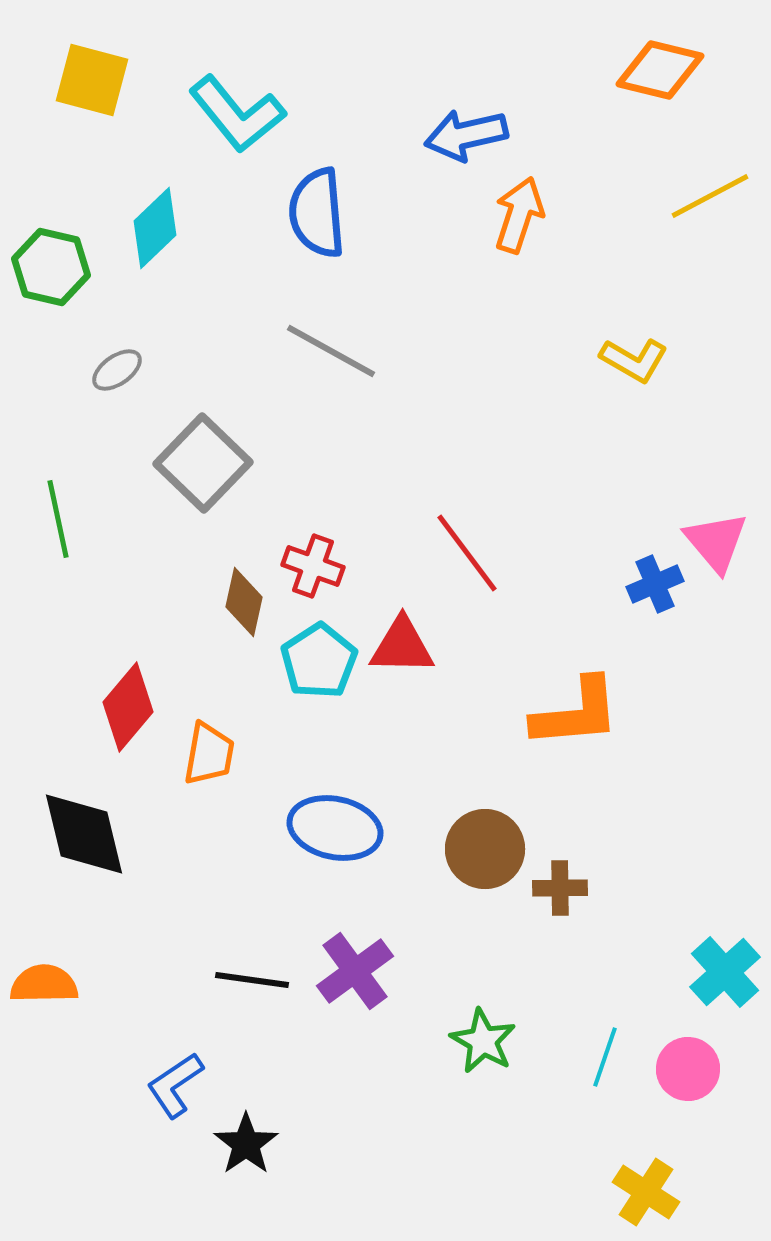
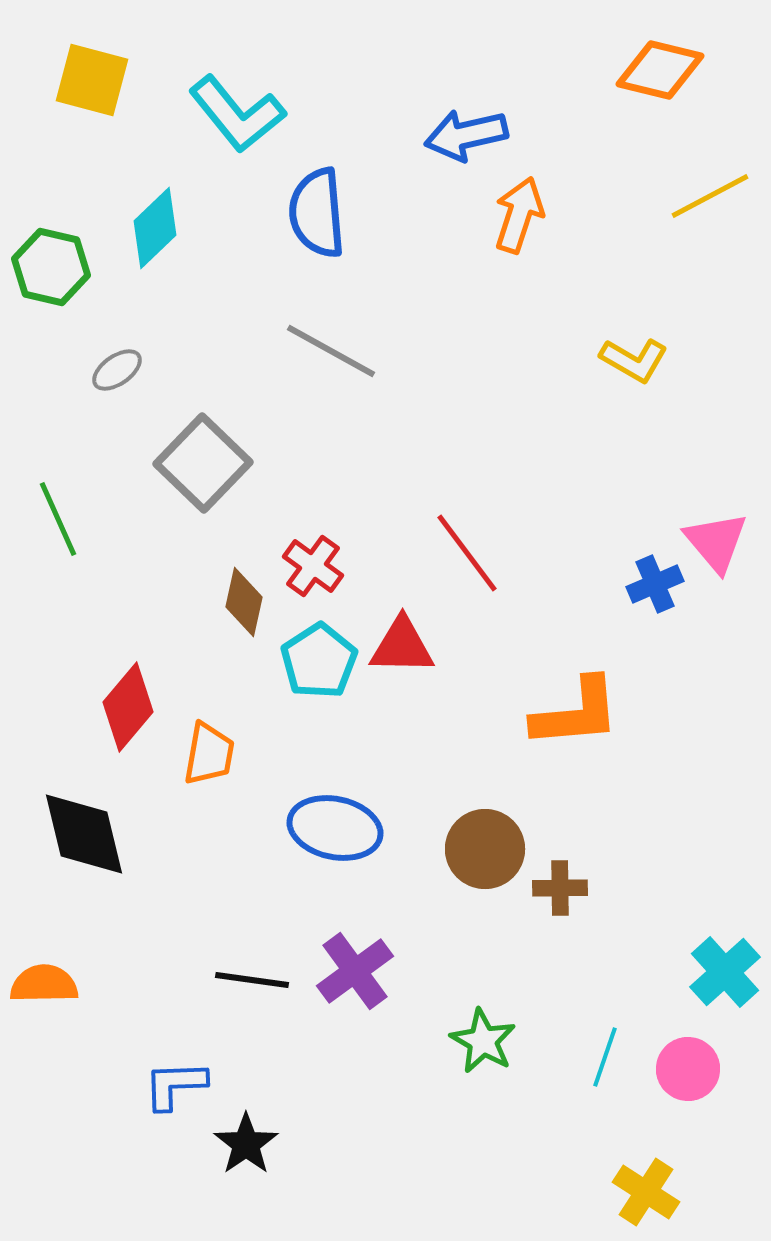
green line: rotated 12 degrees counterclockwise
red cross: rotated 16 degrees clockwise
blue L-shape: rotated 32 degrees clockwise
